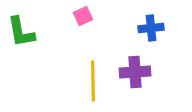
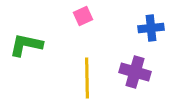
green L-shape: moved 5 px right, 13 px down; rotated 112 degrees clockwise
purple cross: rotated 20 degrees clockwise
yellow line: moved 6 px left, 3 px up
